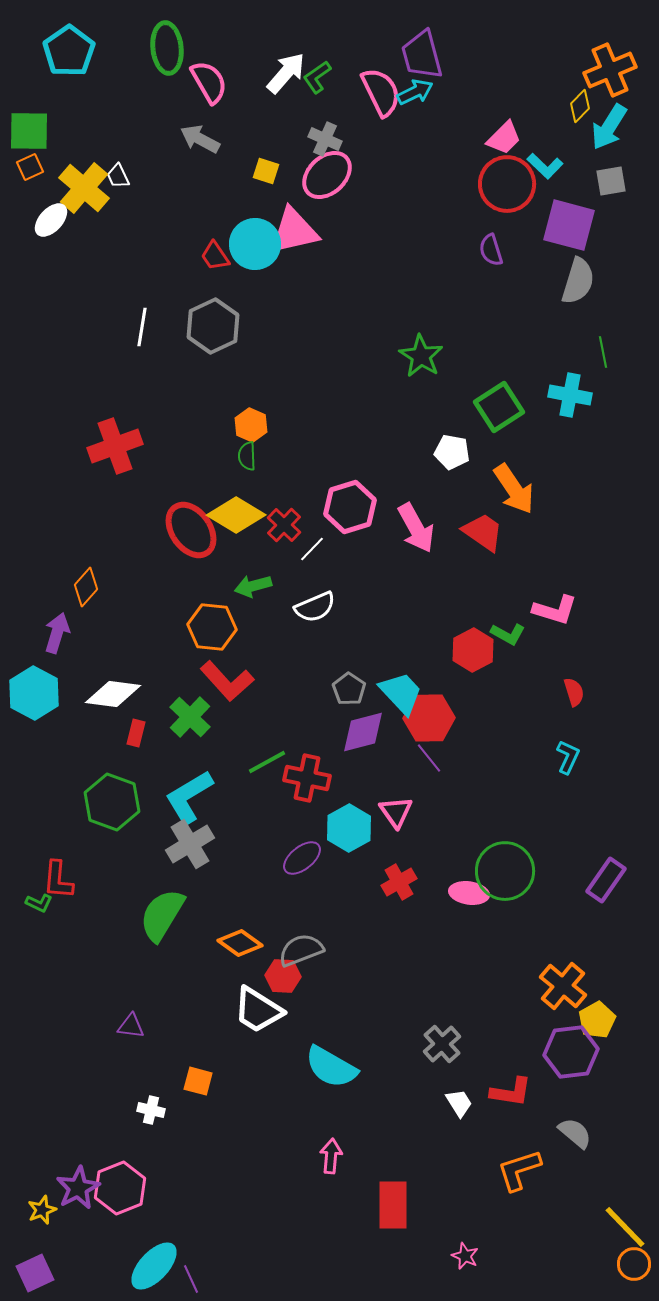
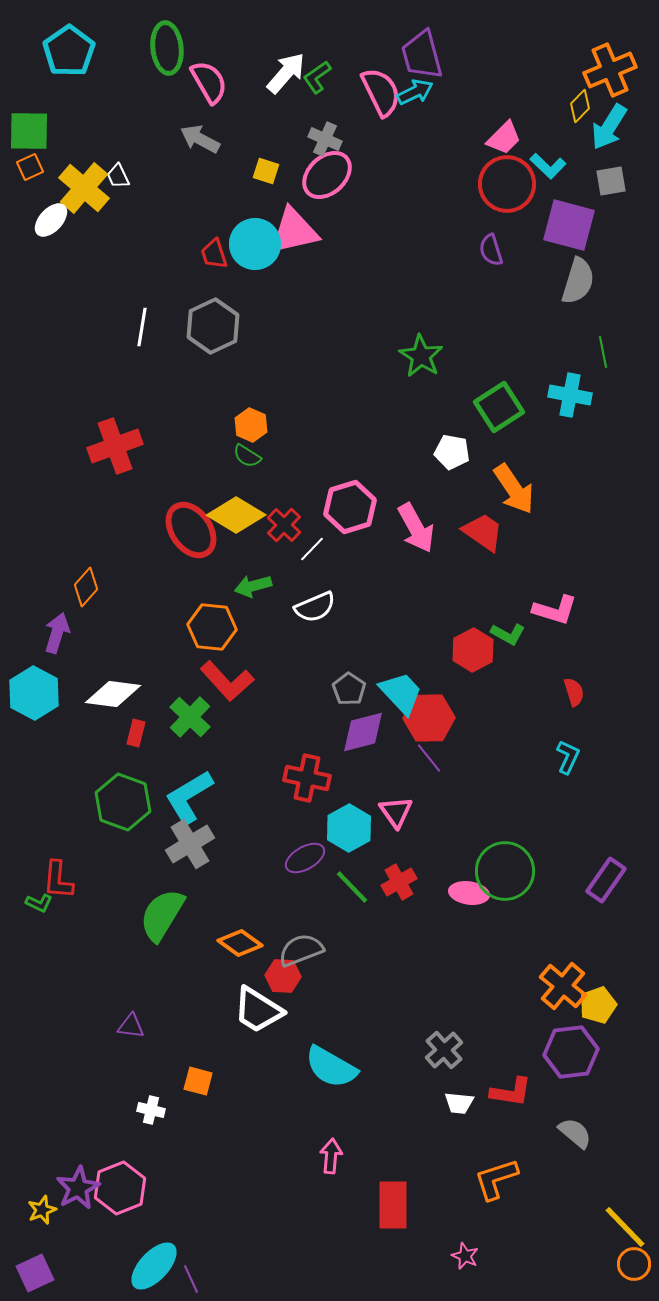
cyan L-shape at (545, 166): moved 3 px right
red trapezoid at (215, 256): moved 1 px left, 2 px up; rotated 16 degrees clockwise
green semicircle at (247, 456): rotated 56 degrees counterclockwise
green line at (267, 762): moved 85 px right, 125 px down; rotated 75 degrees clockwise
green hexagon at (112, 802): moved 11 px right
purple ellipse at (302, 858): moved 3 px right; rotated 9 degrees clockwise
yellow pentagon at (597, 1020): moved 1 px right, 15 px up; rotated 9 degrees clockwise
gray cross at (442, 1044): moved 2 px right, 6 px down
white trapezoid at (459, 1103): rotated 128 degrees clockwise
orange L-shape at (519, 1170): moved 23 px left, 9 px down
